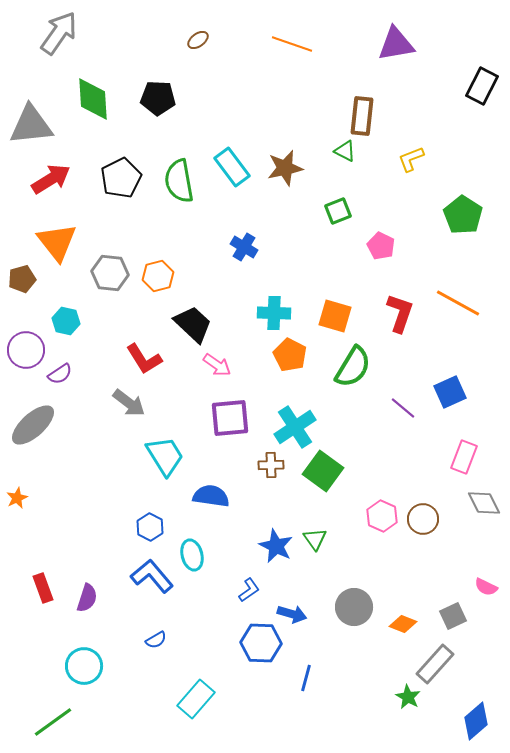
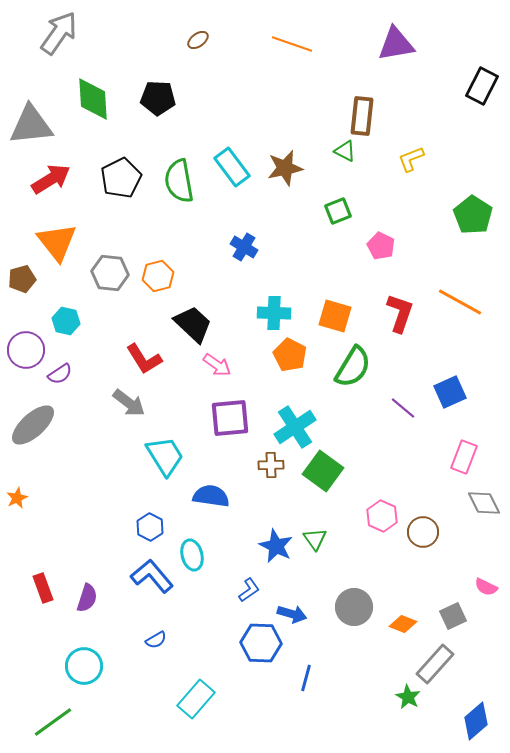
green pentagon at (463, 215): moved 10 px right
orange line at (458, 303): moved 2 px right, 1 px up
brown circle at (423, 519): moved 13 px down
